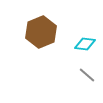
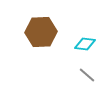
brown hexagon: rotated 20 degrees clockwise
